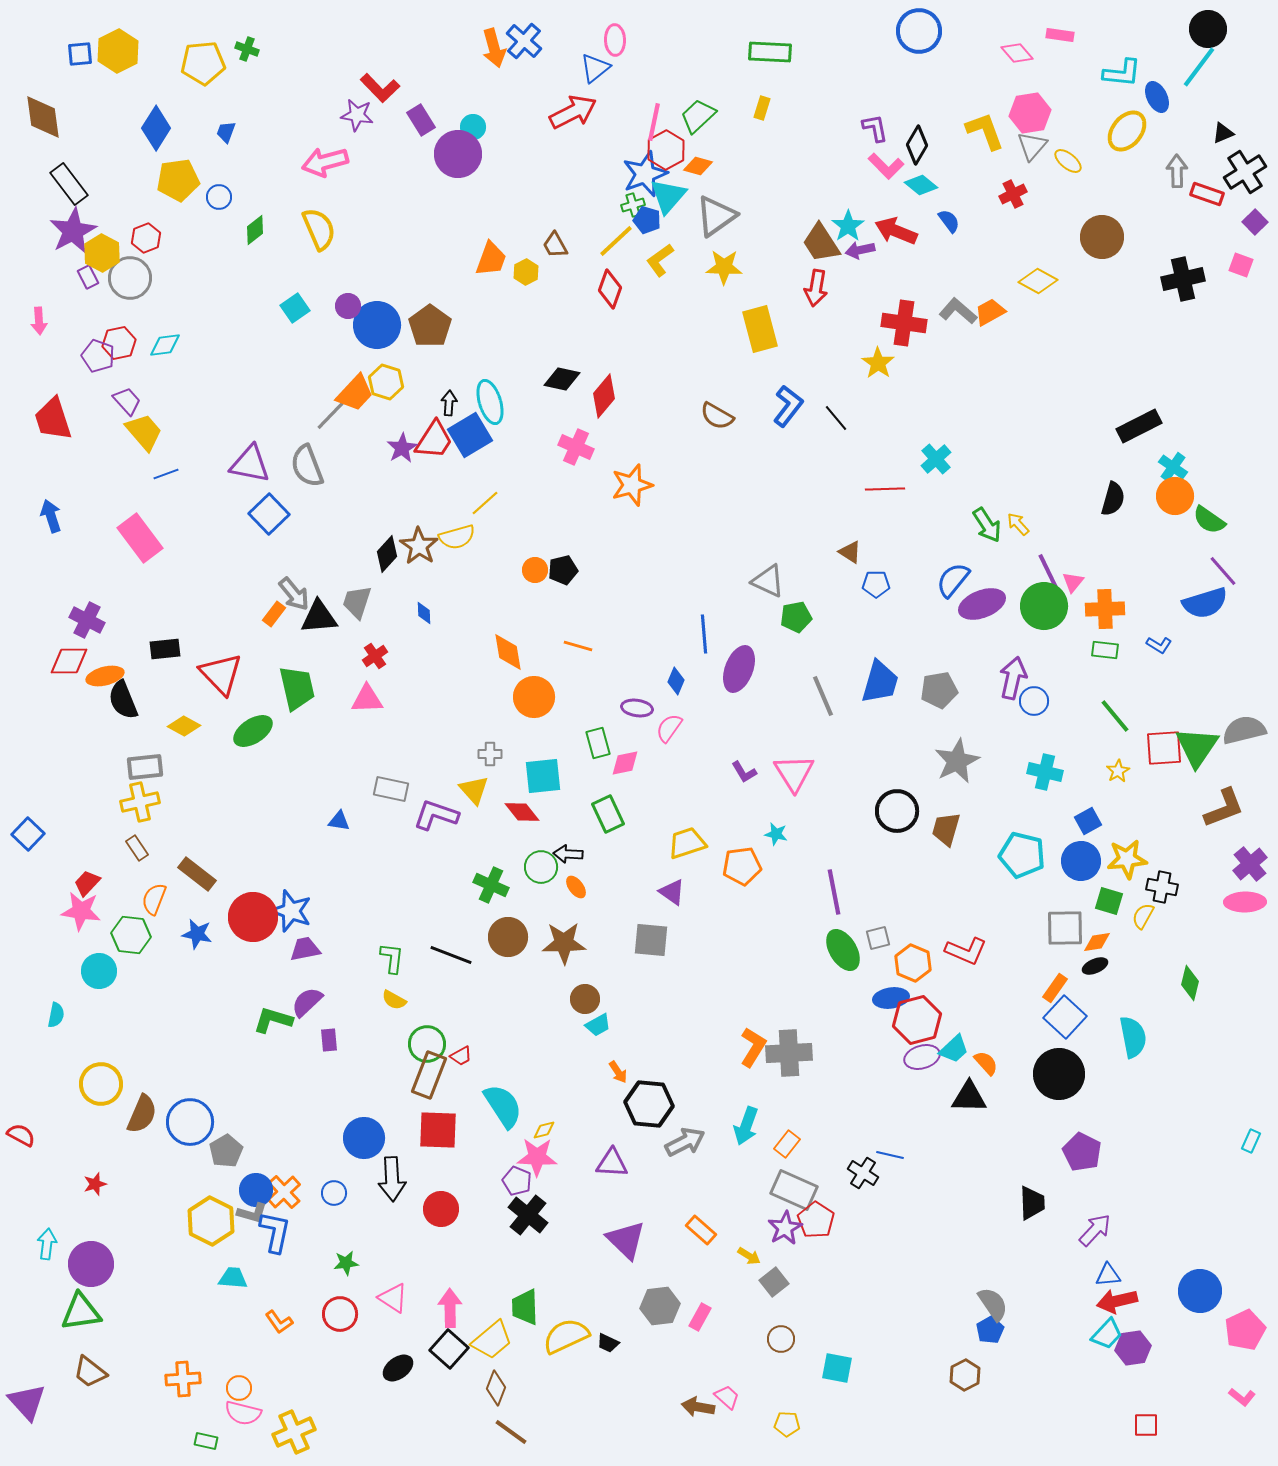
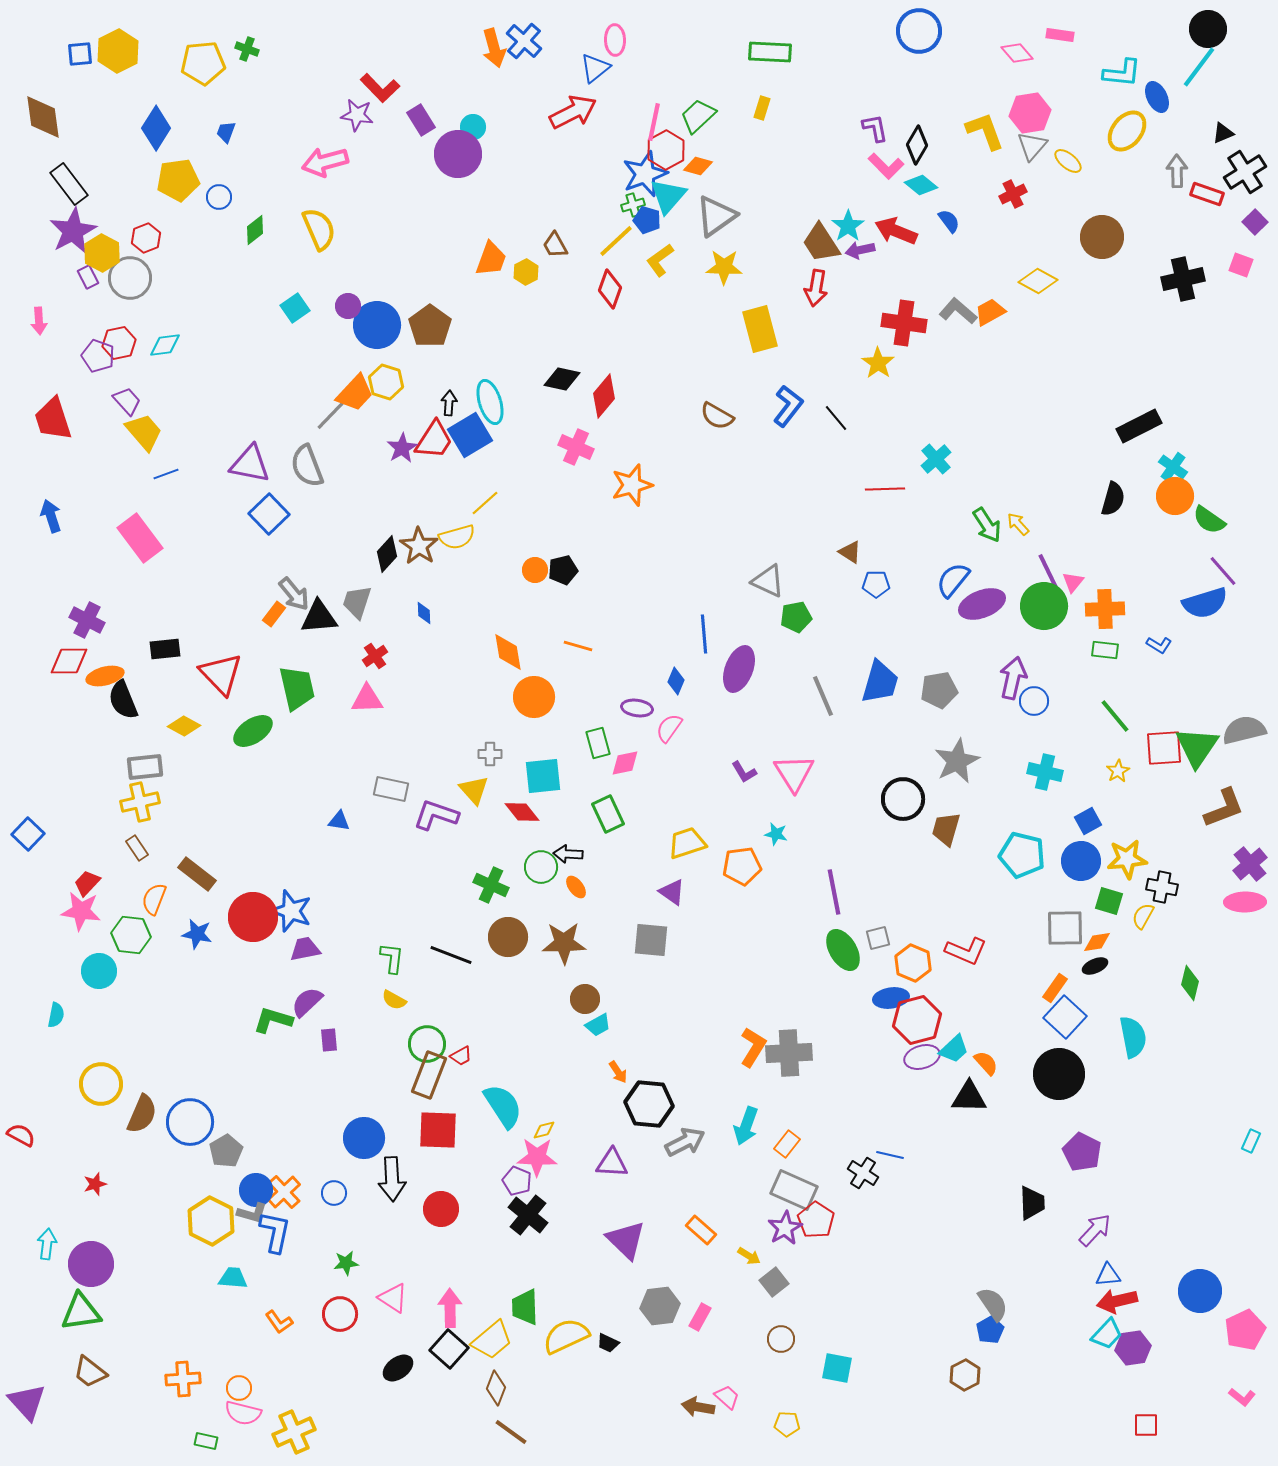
black circle at (897, 811): moved 6 px right, 12 px up
